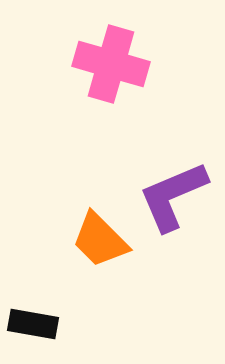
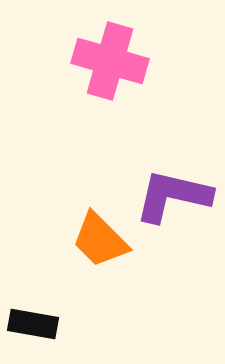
pink cross: moved 1 px left, 3 px up
purple L-shape: rotated 36 degrees clockwise
